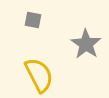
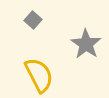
gray square: rotated 30 degrees clockwise
